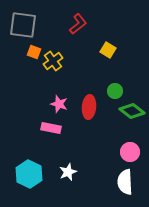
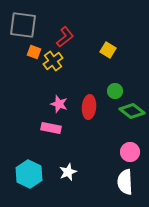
red L-shape: moved 13 px left, 13 px down
